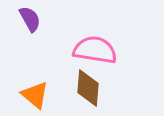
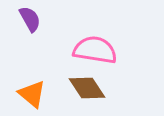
brown diamond: moved 1 px left; rotated 39 degrees counterclockwise
orange triangle: moved 3 px left, 1 px up
